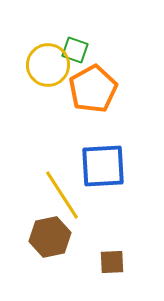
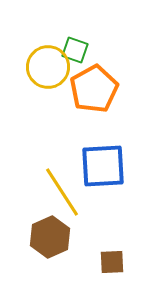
yellow circle: moved 2 px down
orange pentagon: moved 1 px right
yellow line: moved 3 px up
brown hexagon: rotated 12 degrees counterclockwise
